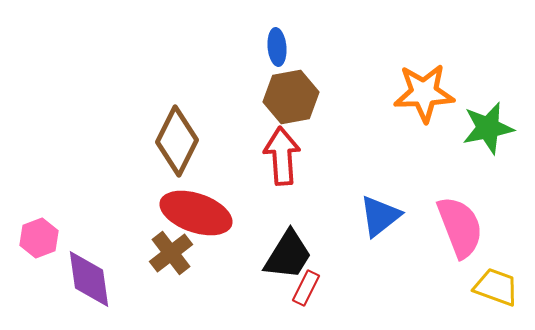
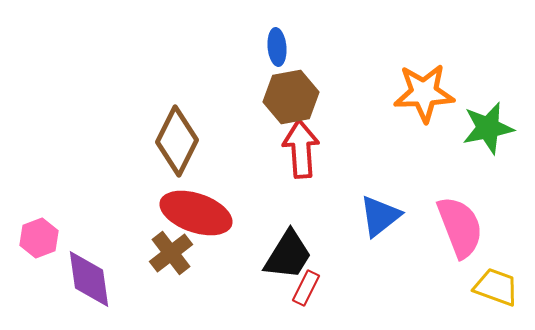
red arrow: moved 19 px right, 7 px up
